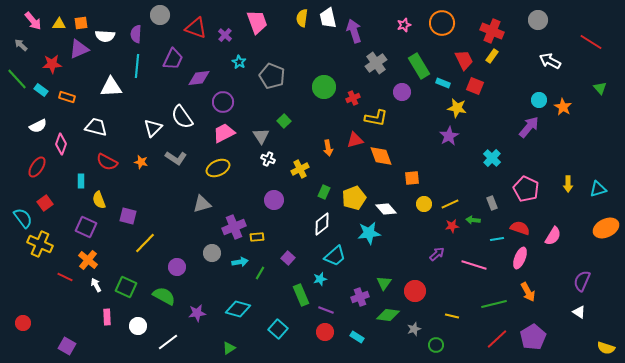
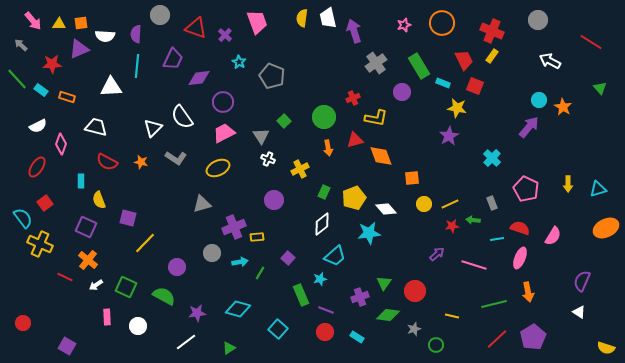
green circle at (324, 87): moved 30 px down
purple square at (128, 216): moved 2 px down
white arrow at (96, 285): rotated 96 degrees counterclockwise
orange arrow at (528, 292): rotated 18 degrees clockwise
white line at (168, 342): moved 18 px right
